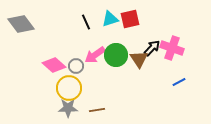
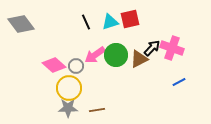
cyan triangle: moved 3 px down
brown triangle: rotated 36 degrees clockwise
